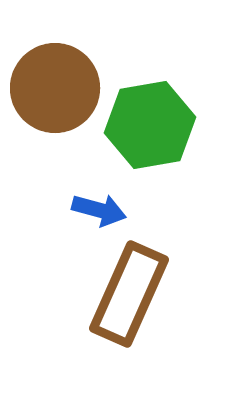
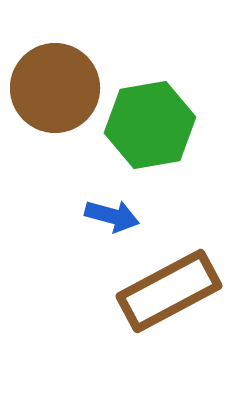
blue arrow: moved 13 px right, 6 px down
brown rectangle: moved 40 px right, 3 px up; rotated 38 degrees clockwise
